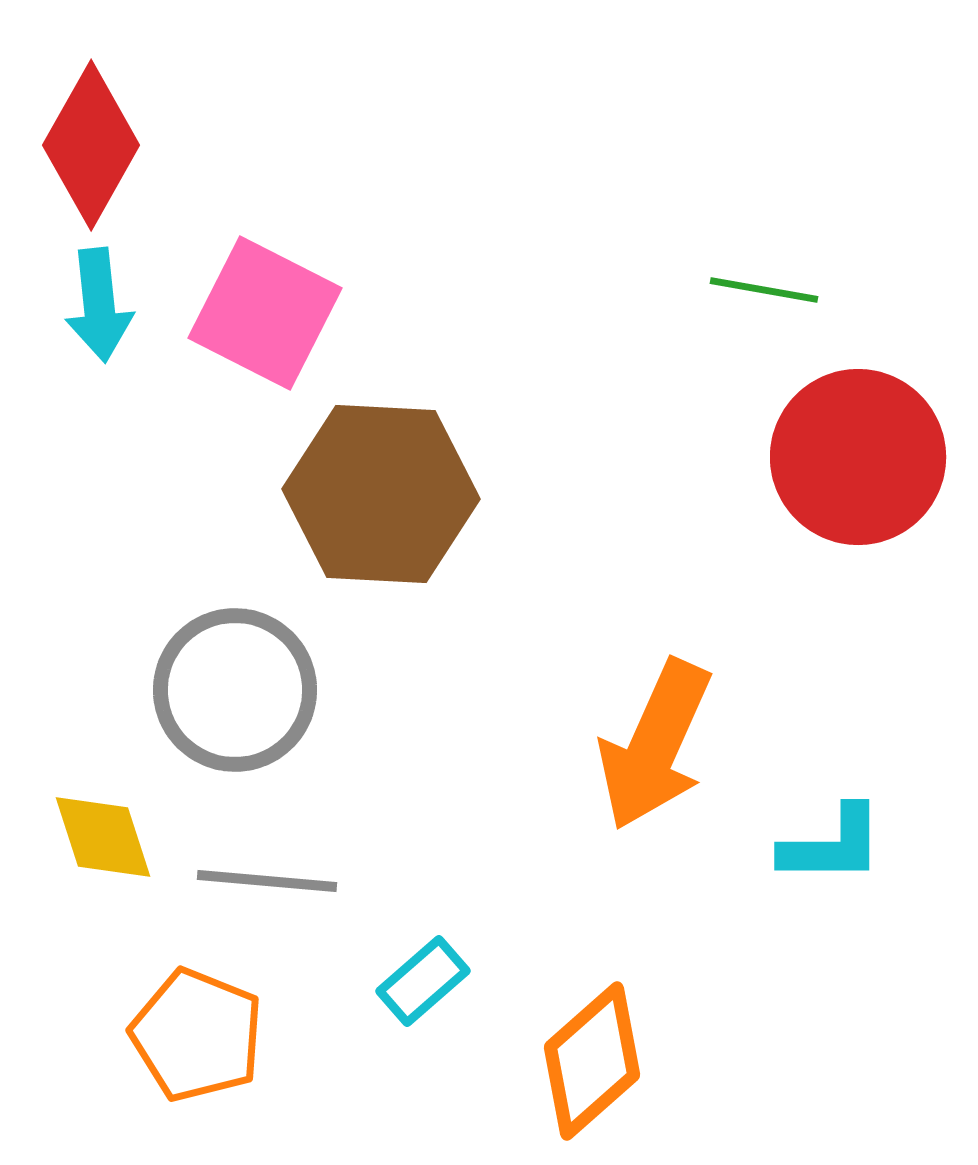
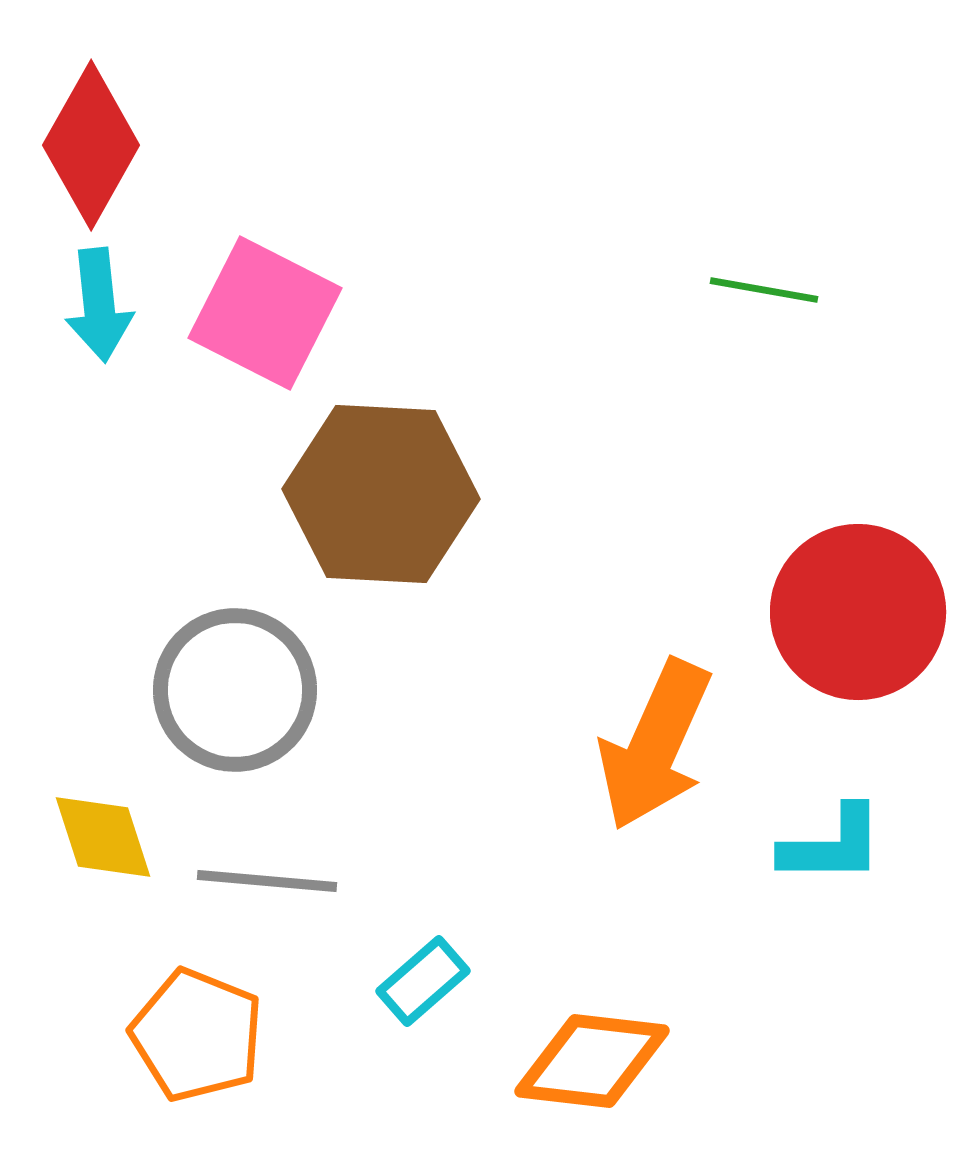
red circle: moved 155 px down
orange diamond: rotated 48 degrees clockwise
